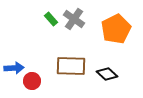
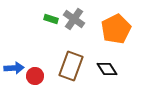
green rectangle: rotated 32 degrees counterclockwise
brown rectangle: rotated 72 degrees counterclockwise
black diamond: moved 5 px up; rotated 15 degrees clockwise
red circle: moved 3 px right, 5 px up
